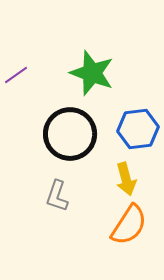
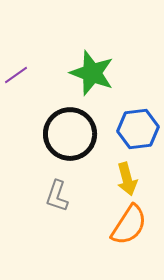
yellow arrow: moved 1 px right
